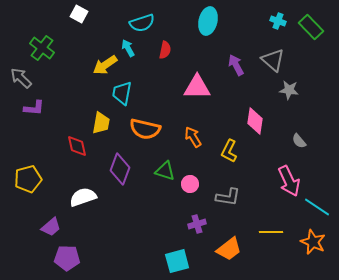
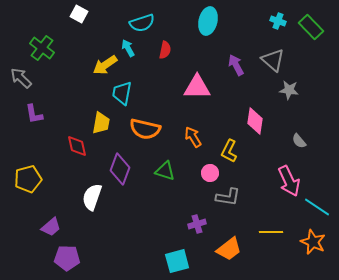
purple L-shape: moved 6 px down; rotated 75 degrees clockwise
pink circle: moved 20 px right, 11 px up
white semicircle: moved 9 px right; rotated 52 degrees counterclockwise
